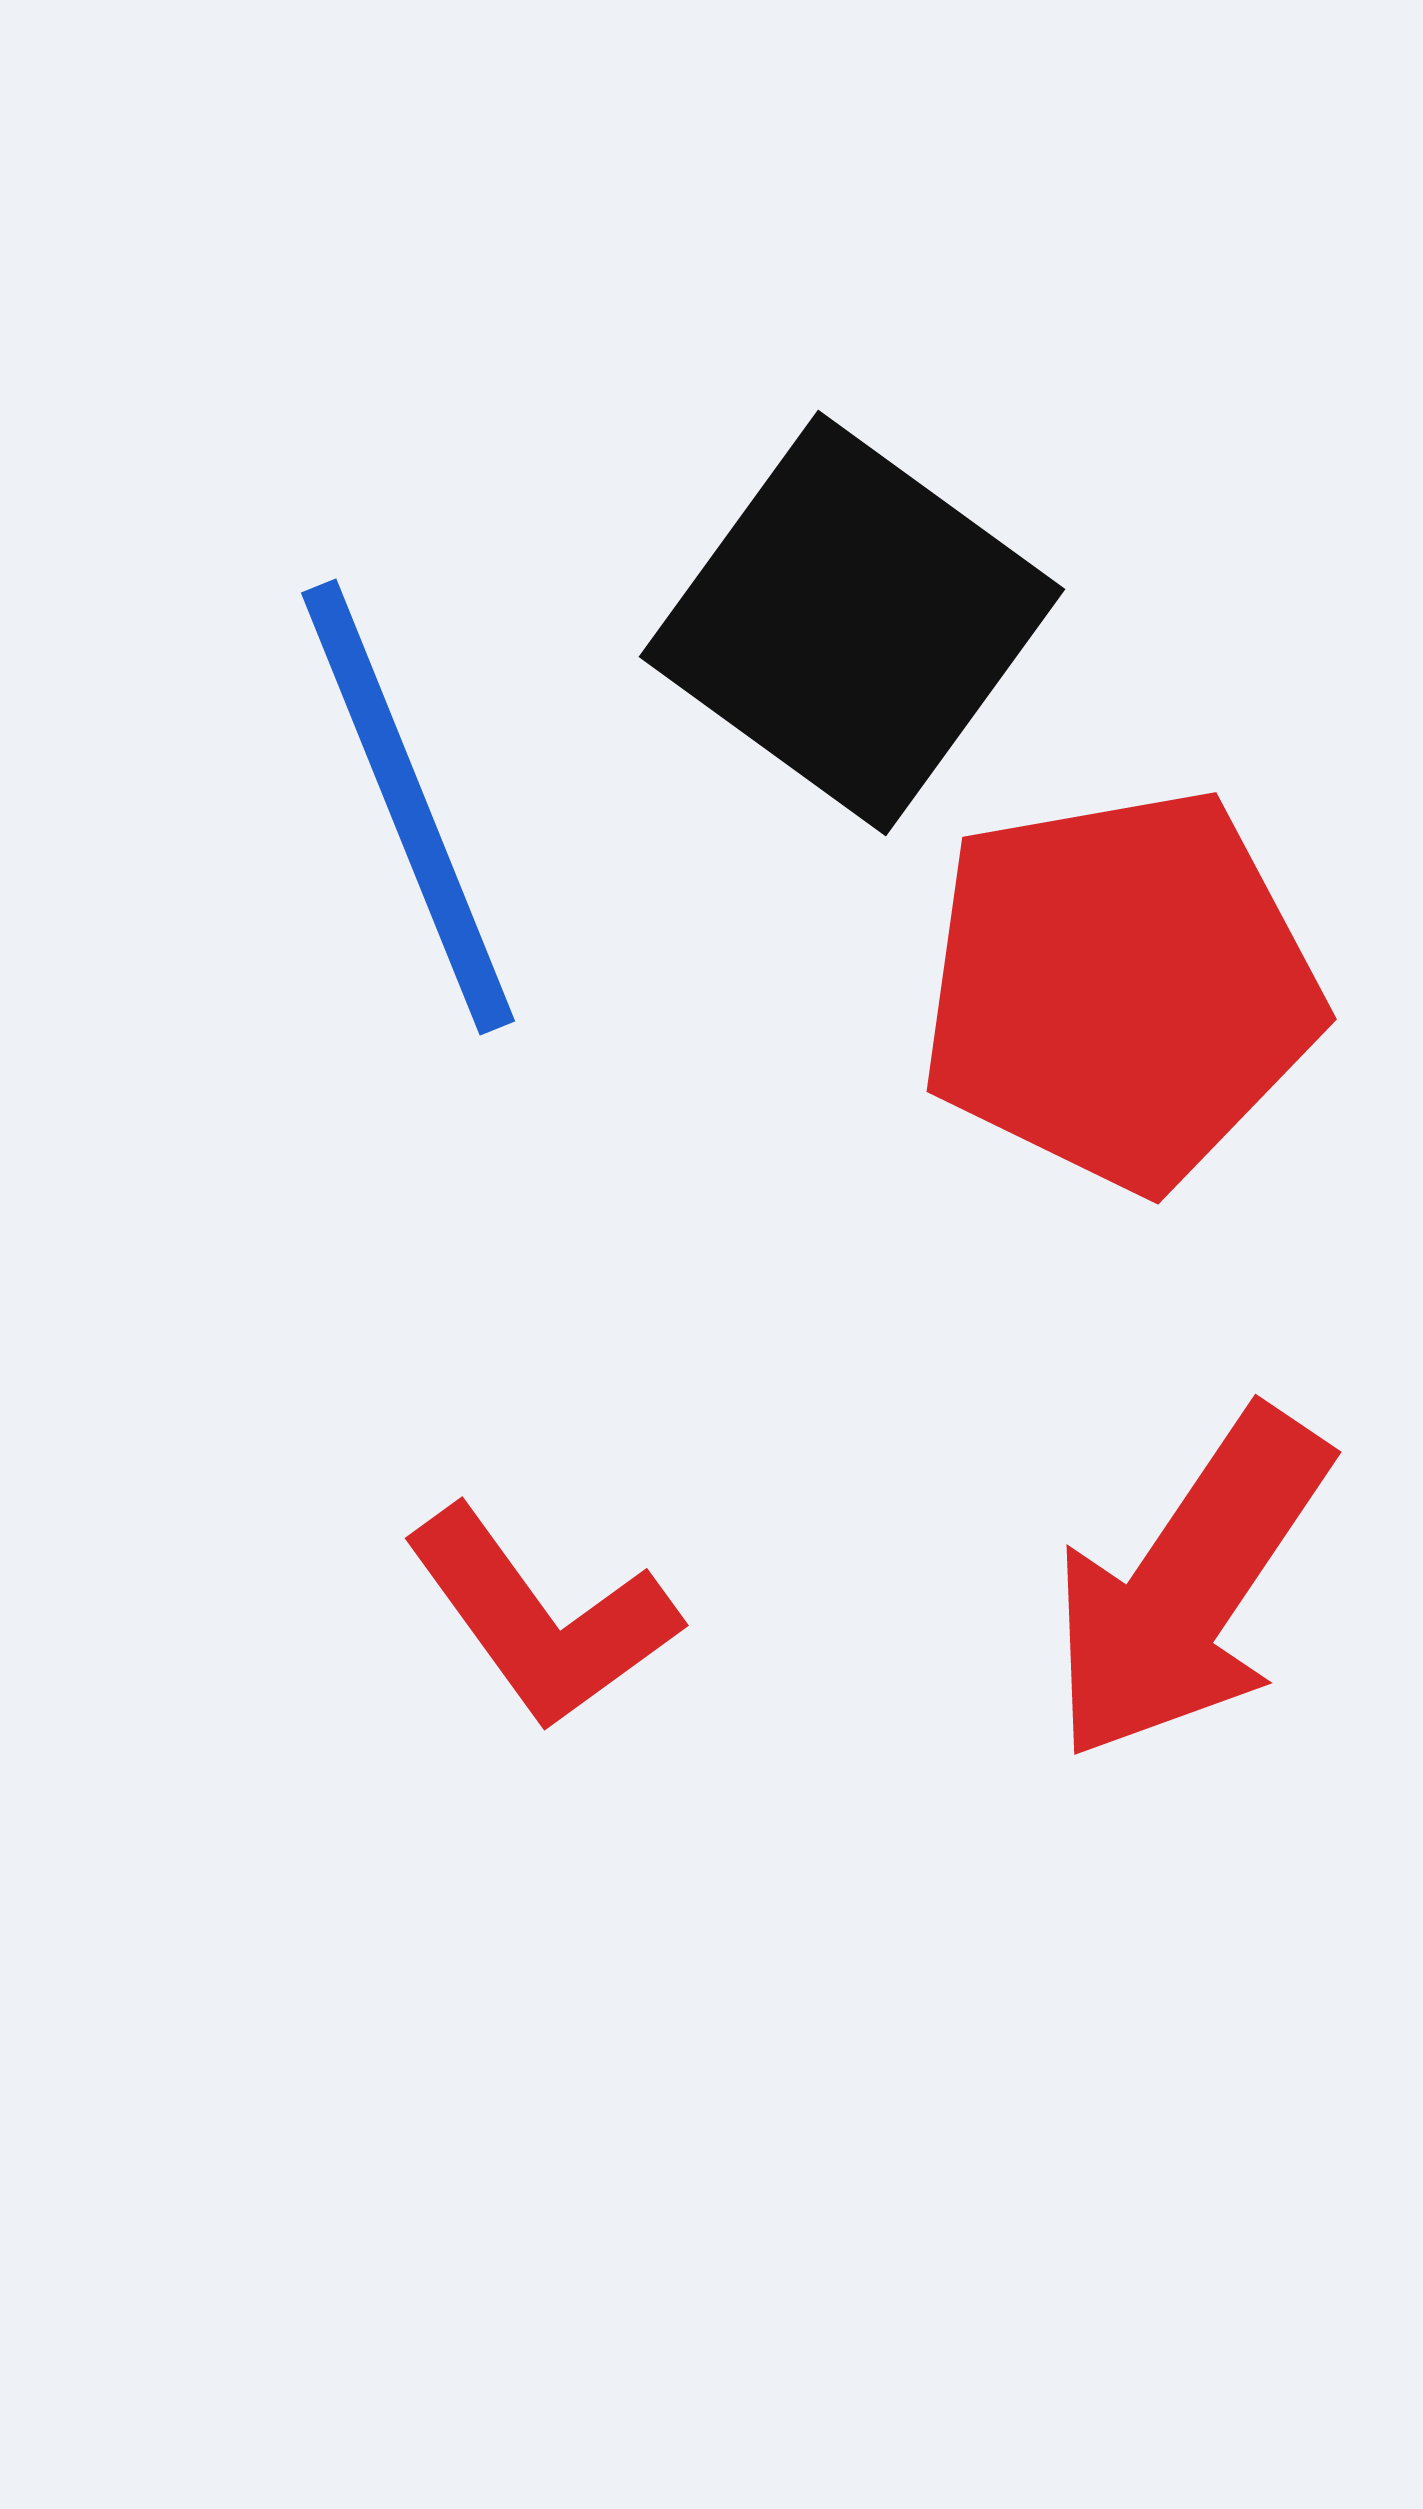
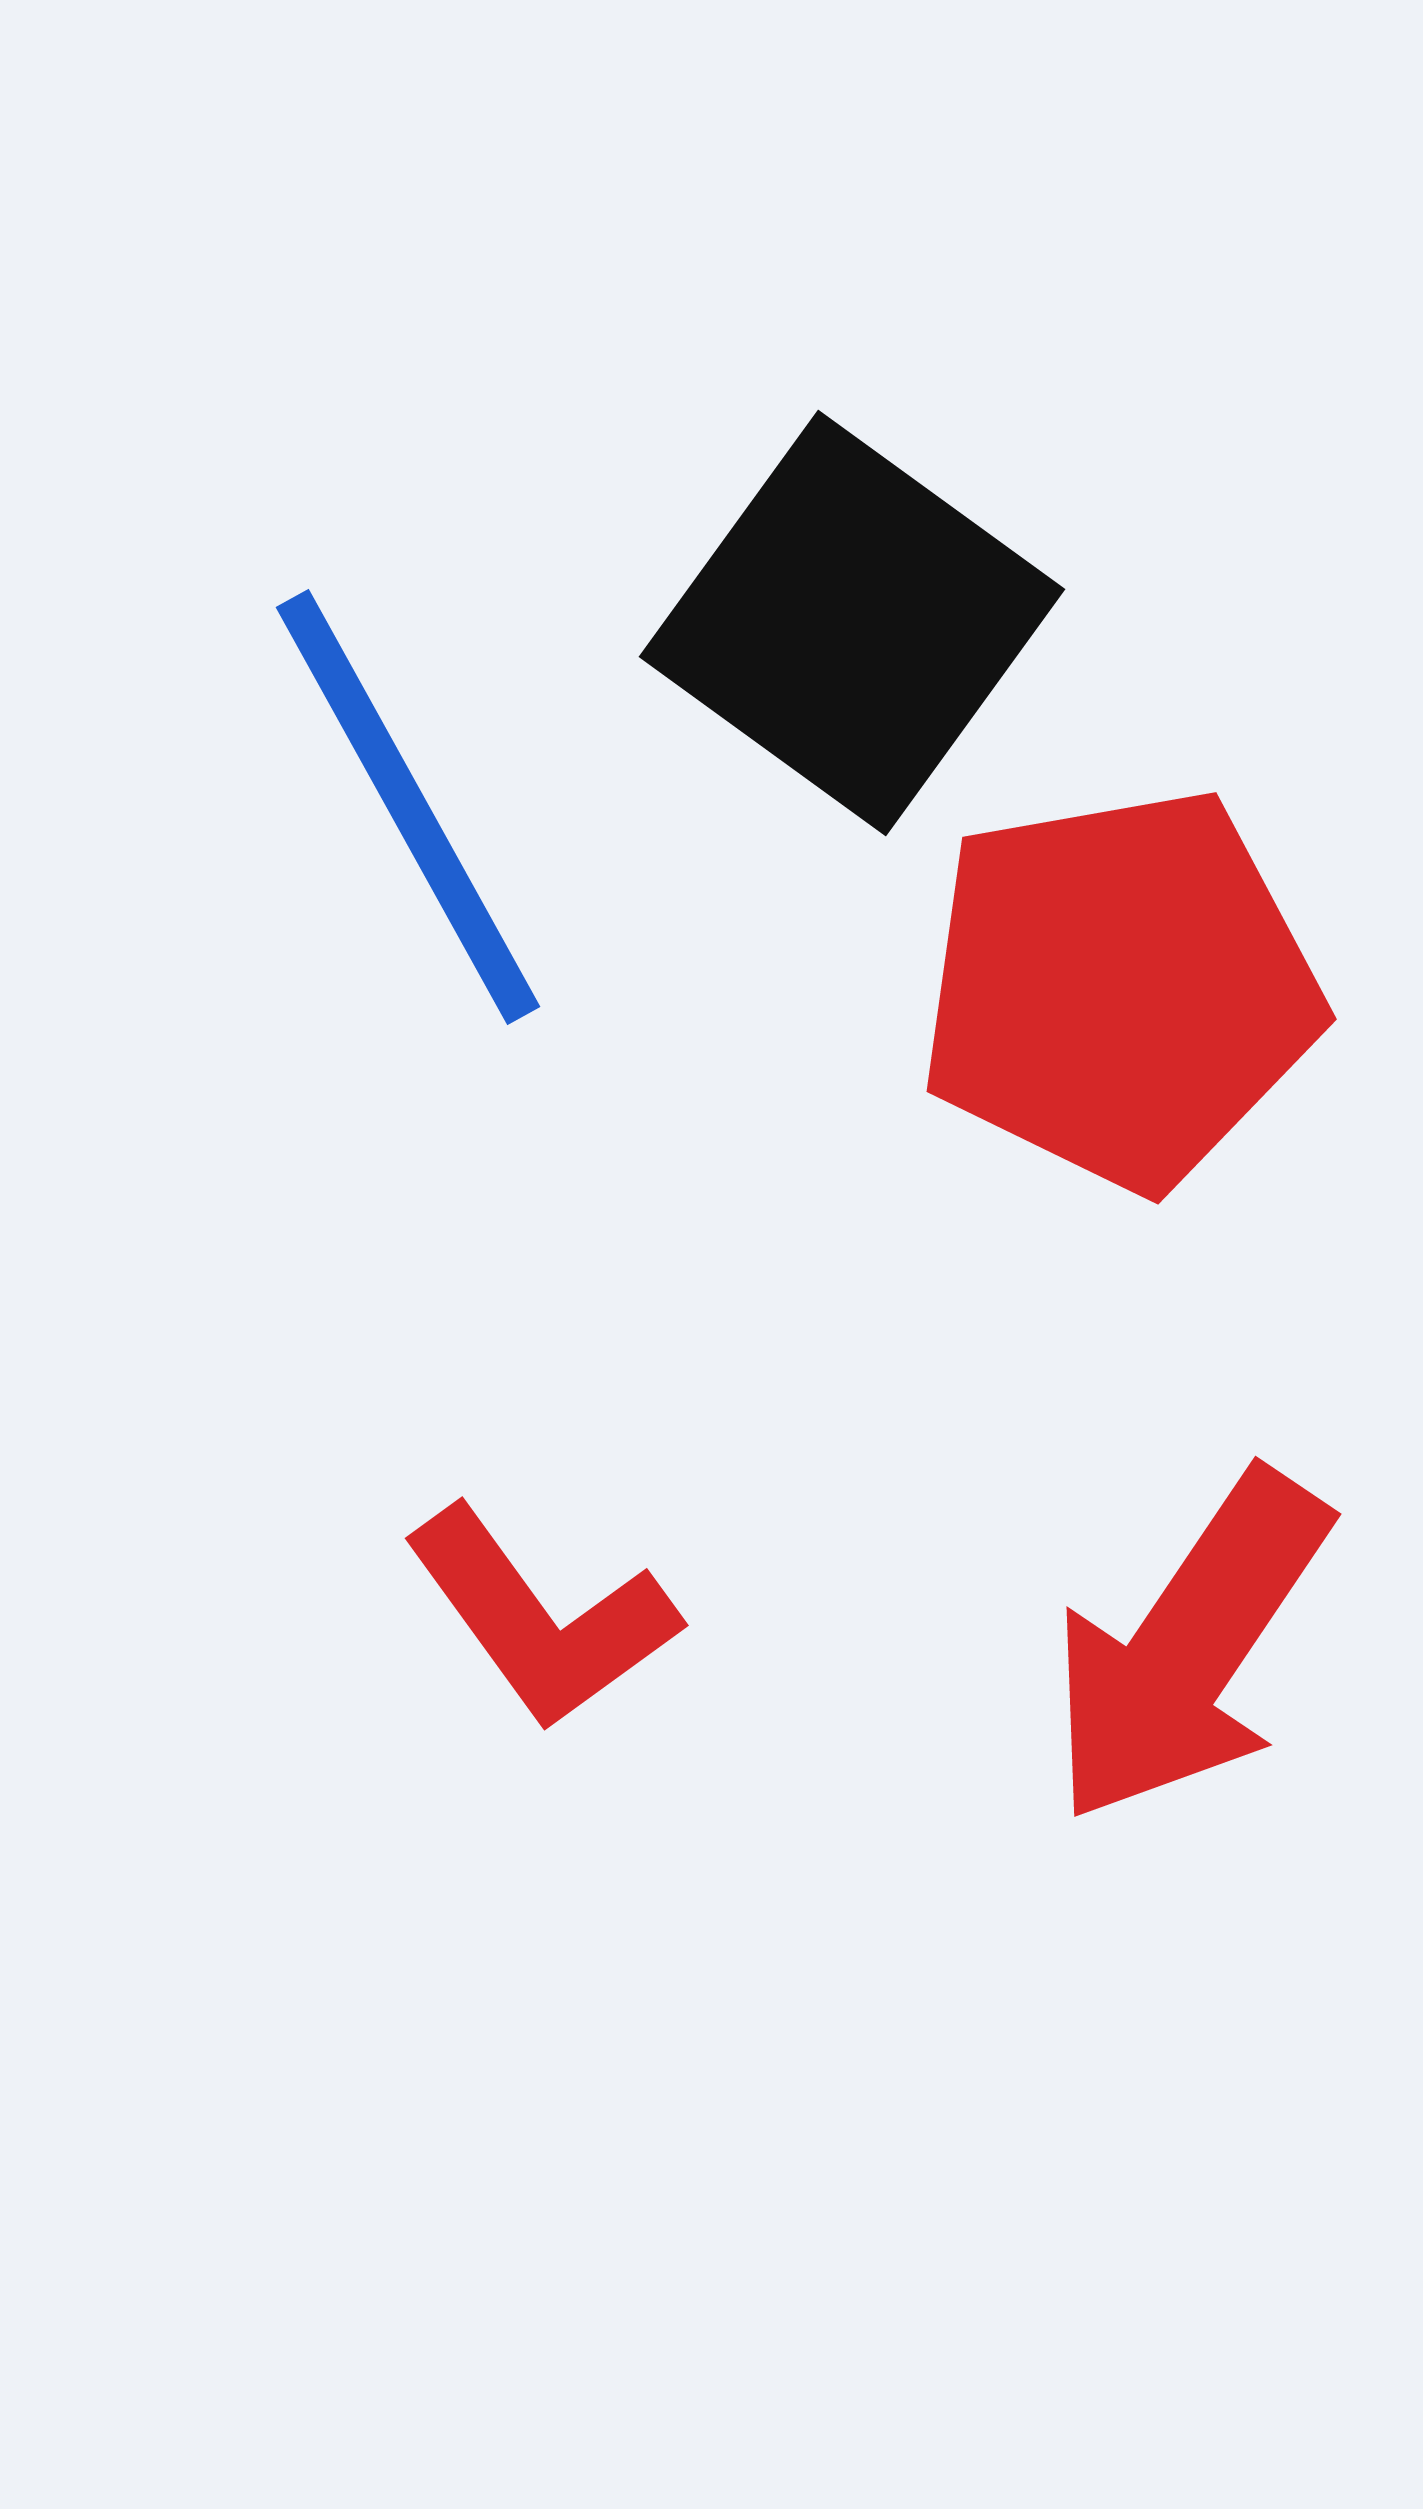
blue line: rotated 7 degrees counterclockwise
red arrow: moved 62 px down
